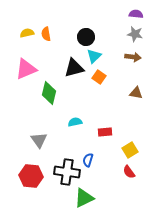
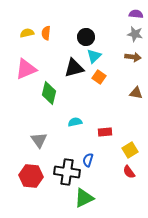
orange semicircle: moved 1 px up; rotated 16 degrees clockwise
